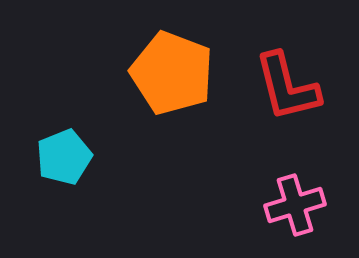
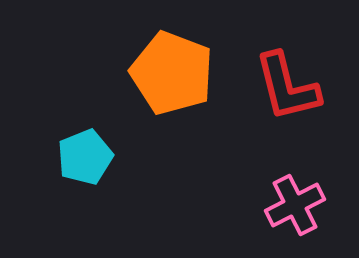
cyan pentagon: moved 21 px right
pink cross: rotated 10 degrees counterclockwise
